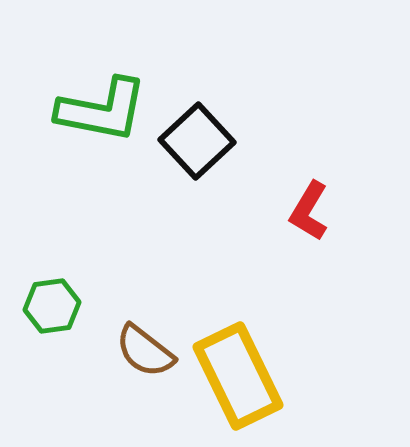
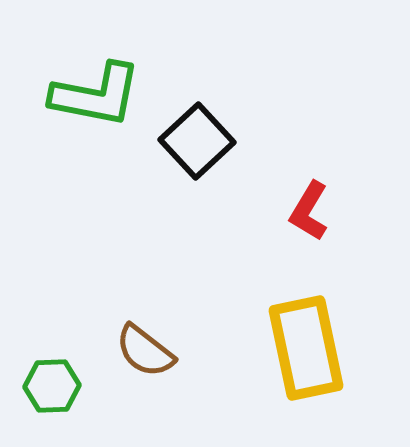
green L-shape: moved 6 px left, 15 px up
green hexagon: moved 80 px down; rotated 6 degrees clockwise
yellow rectangle: moved 68 px right, 28 px up; rotated 14 degrees clockwise
